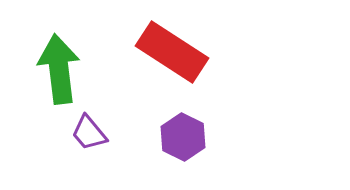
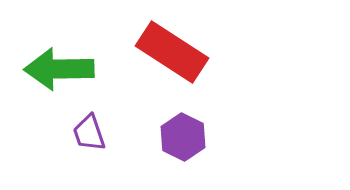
green arrow: rotated 84 degrees counterclockwise
purple trapezoid: rotated 21 degrees clockwise
